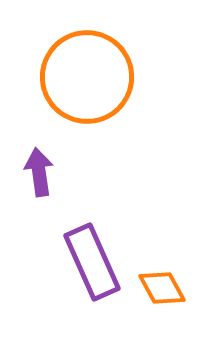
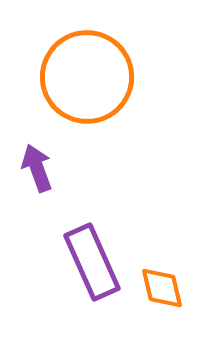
purple arrow: moved 2 px left, 4 px up; rotated 12 degrees counterclockwise
orange diamond: rotated 15 degrees clockwise
